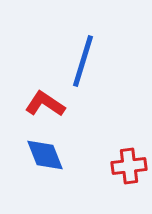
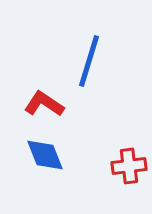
blue line: moved 6 px right
red L-shape: moved 1 px left
